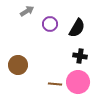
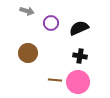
gray arrow: rotated 48 degrees clockwise
purple circle: moved 1 px right, 1 px up
black semicircle: moved 2 px right; rotated 144 degrees counterclockwise
brown circle: moved 10 px right, 12 px up
brown line: moved 4 px up
